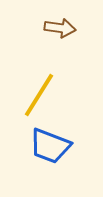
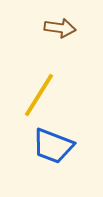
blue trapezoid: moved 3 px right
